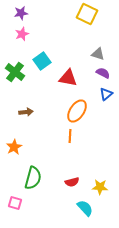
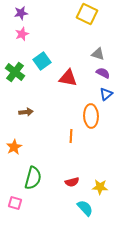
orange ellipse: moved 14 px right, 5 px down; rotated 35 degrees counterclockwise
orange line: moved 1 px right
